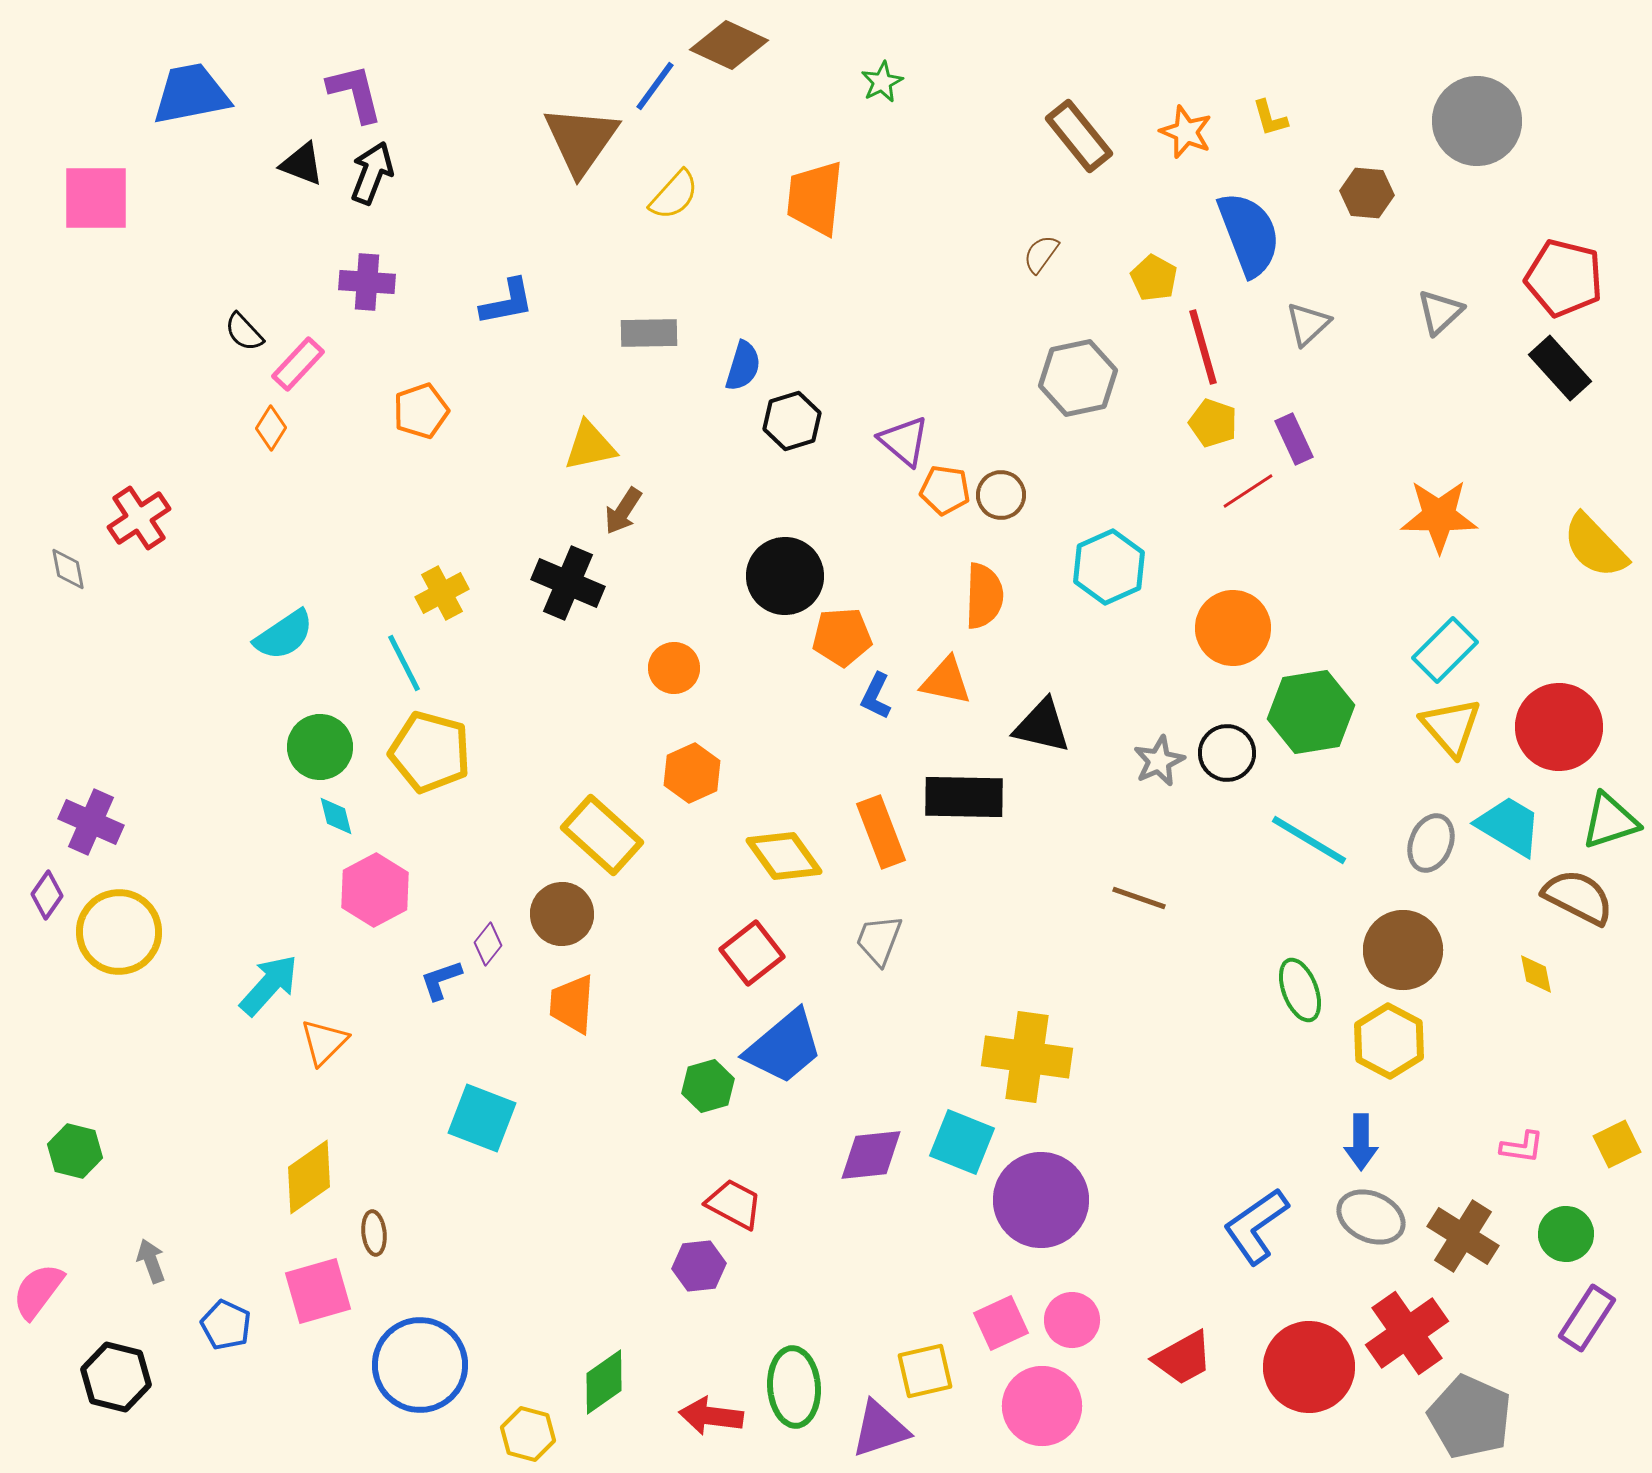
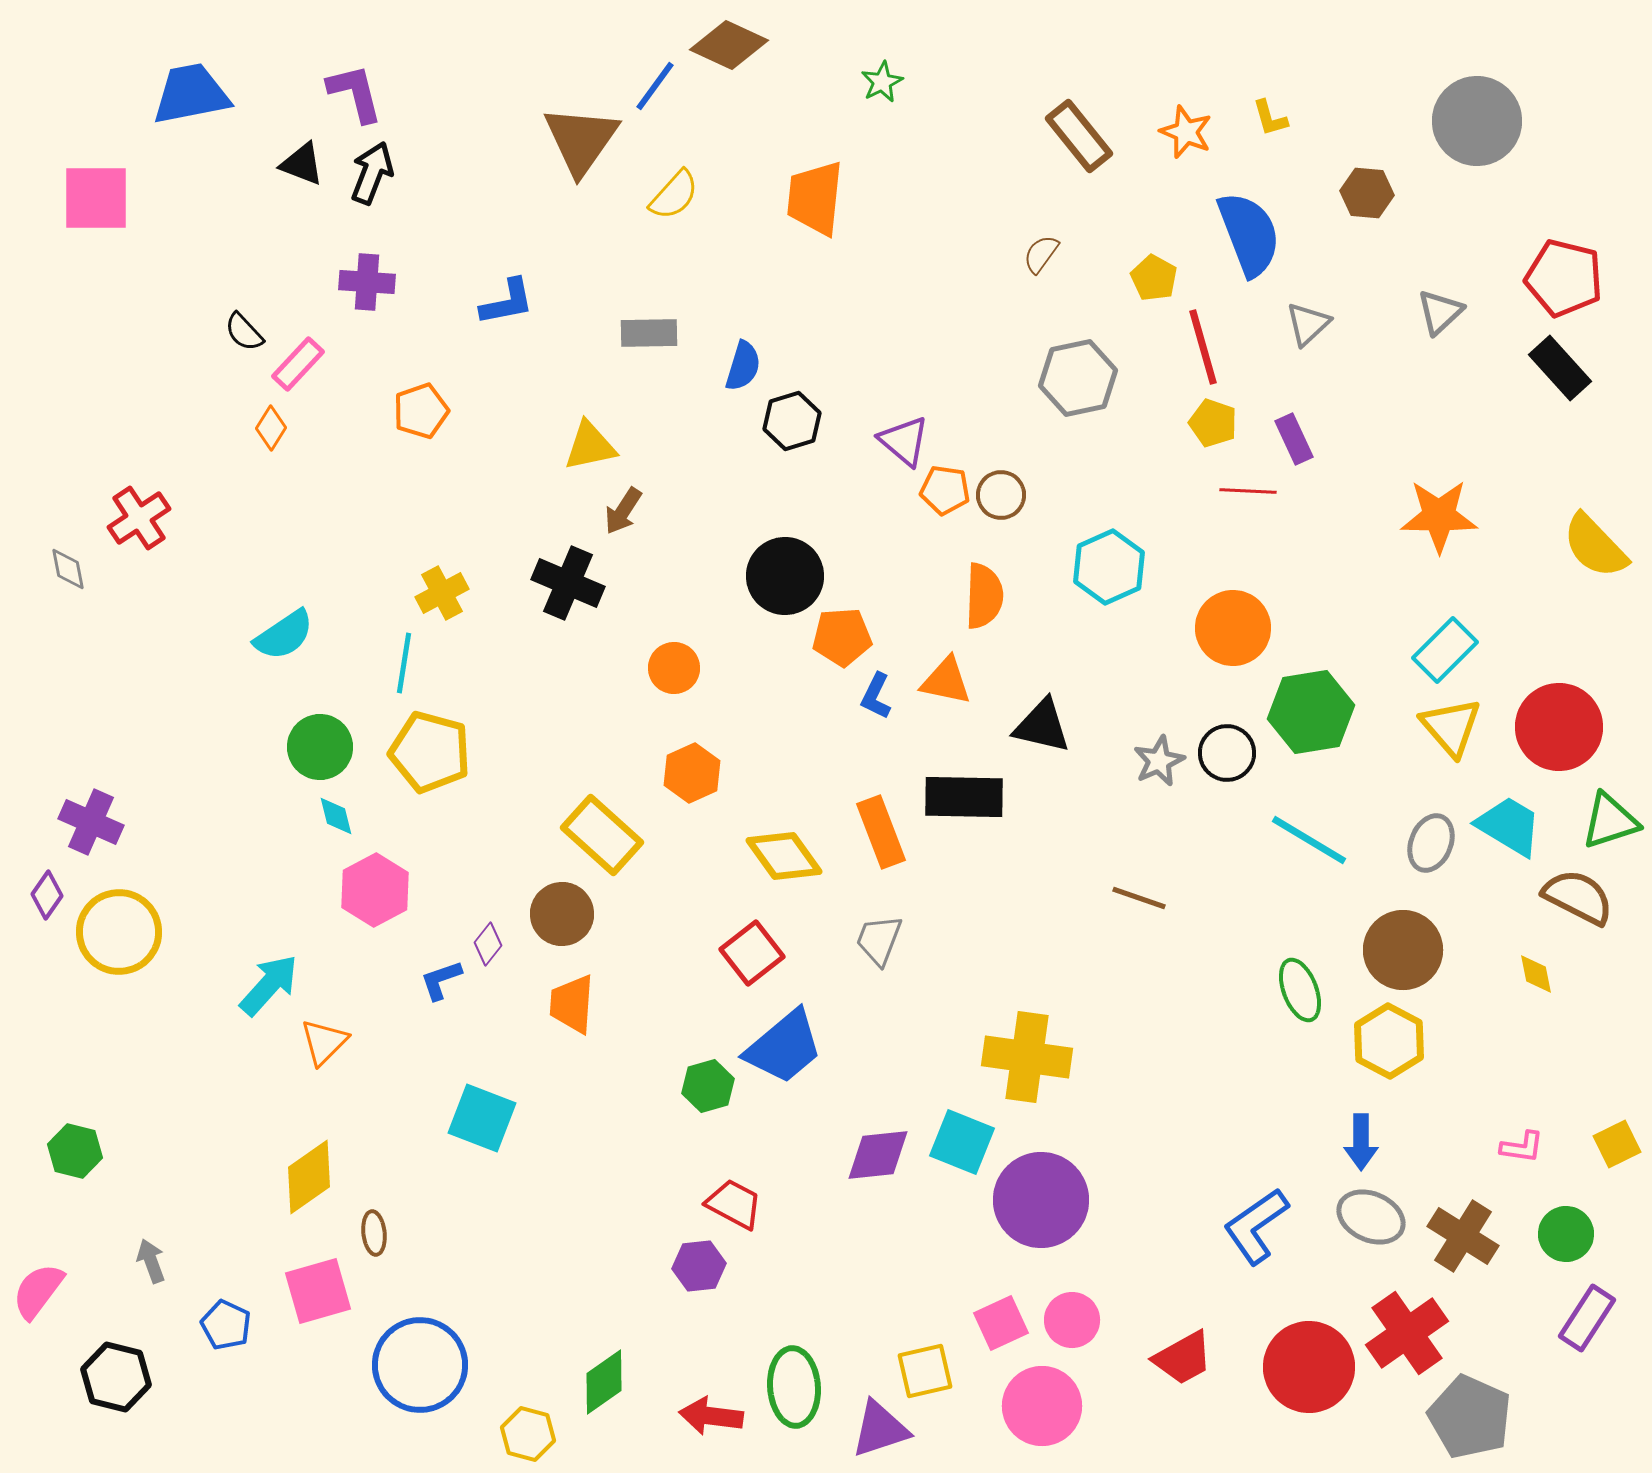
red line at (1248, 491): rotated 36 degrees clockwise
cyan line at (404, 663): rotated 36 degrees clockwise
purple diamond at (871, 1155): moved 7 px right
